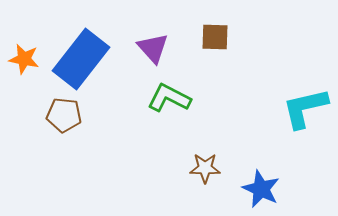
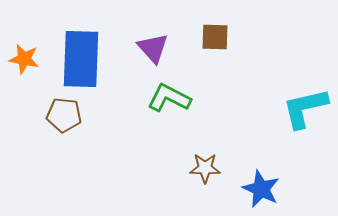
blue rectangle: rotated 36 degrees counterclockwise
